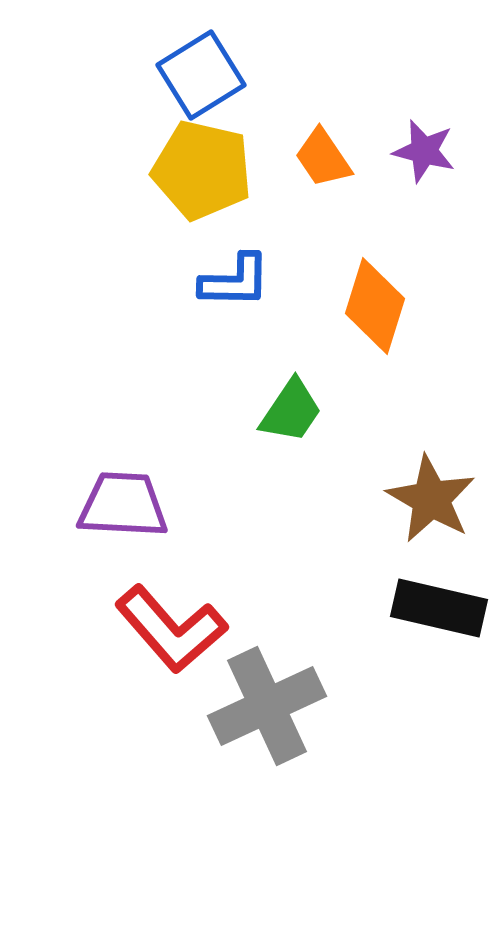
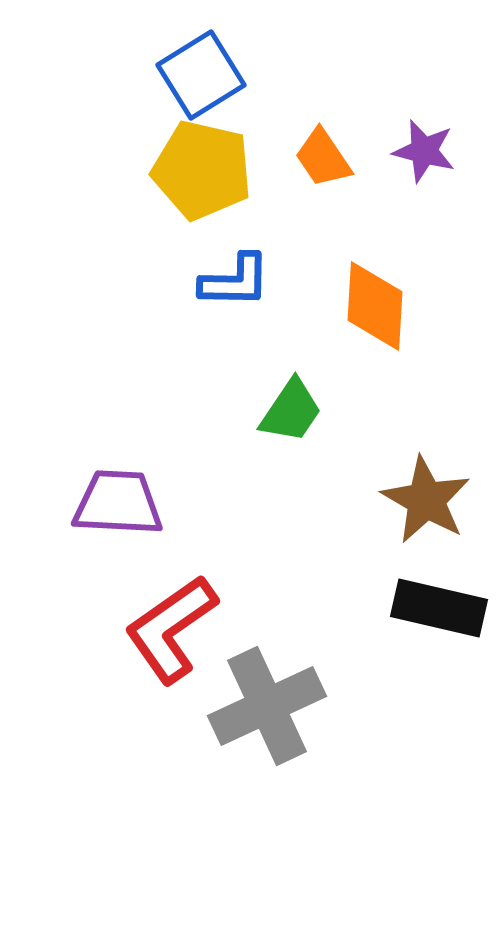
orange diamond: rotated 14 degrees counterclockwise
brown star: moved 5 px left, 1 px down
purple trapezoid: moved 5 px left, 2 px up
red L-shape: rotated 96 degrees clockwise
